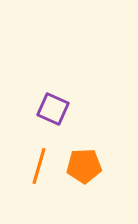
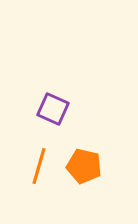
orange pentagon: rotated 16 degrees clockwise
